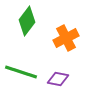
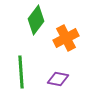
green diamond: moved 9 px right, 1 px up
green line: rotated 68 degrees clockwise
